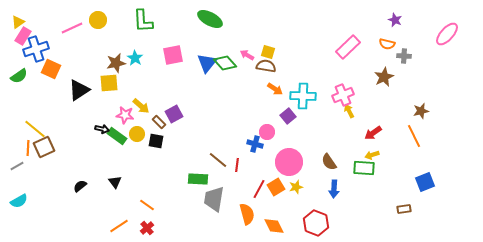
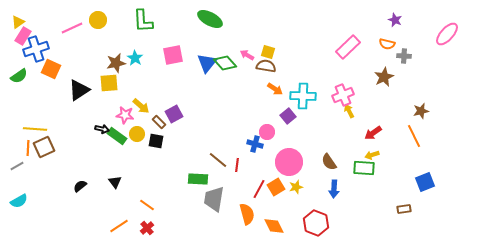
yellow line at (35, 129): rotated 35 degrees counterclockwise
